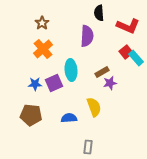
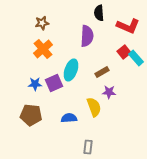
brown star: rotated 24 degrees clockwise
red square: moved 2 px left
cyan ellipse: rotated 25 degrees clockwise
purple star: moved 1 px left, 9 px down; rotated 16 degrees clockwise
